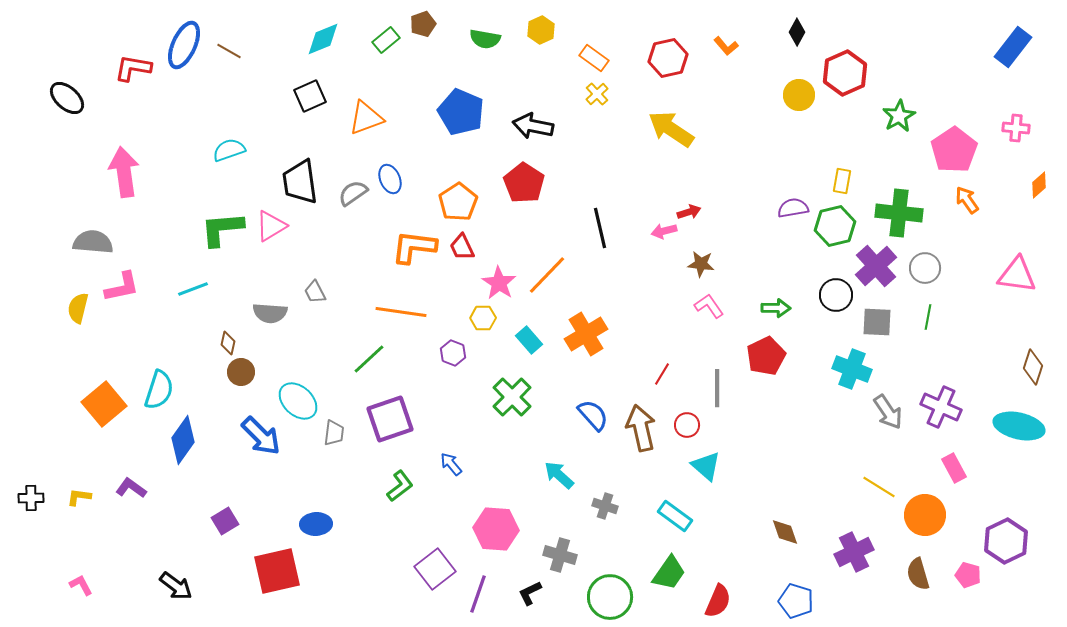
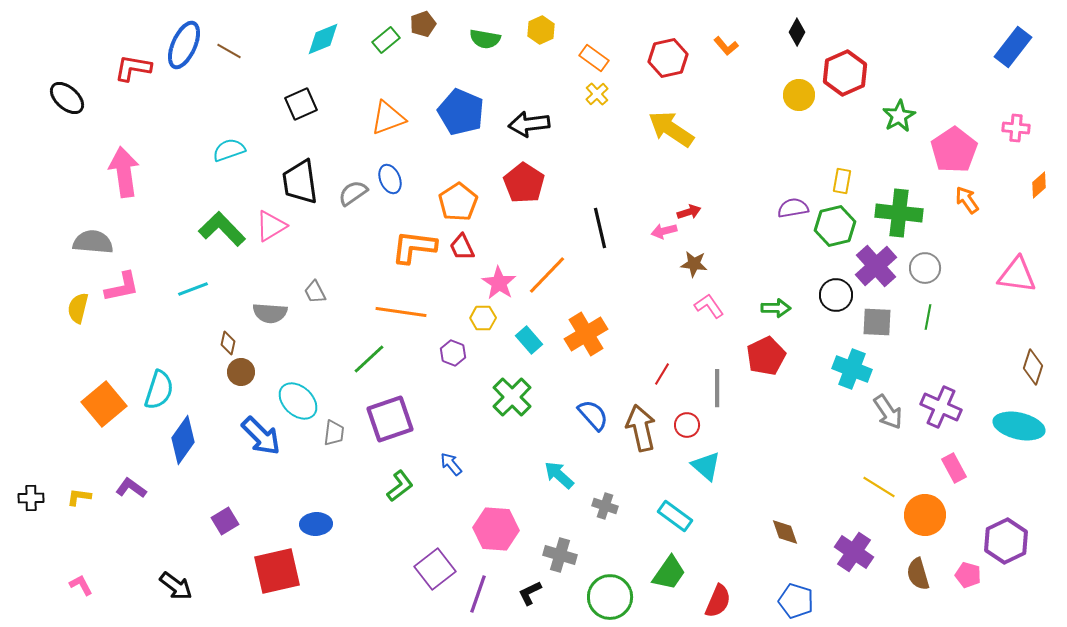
black square at (310, 96): moved 9 px left, 8 px down
orange triangle at (366, 118): moved 22 px right
black arrow at (533, 126): moved 4 px left, 2 px up; rotated 18 degrees counterclockwise
green L-shape at (222, 229): rotated 51 degrees clockwise
brown star at (701, 264): moved 7 px left
purple cross at (854, 552): rotated 30 degrees counterclockwise
